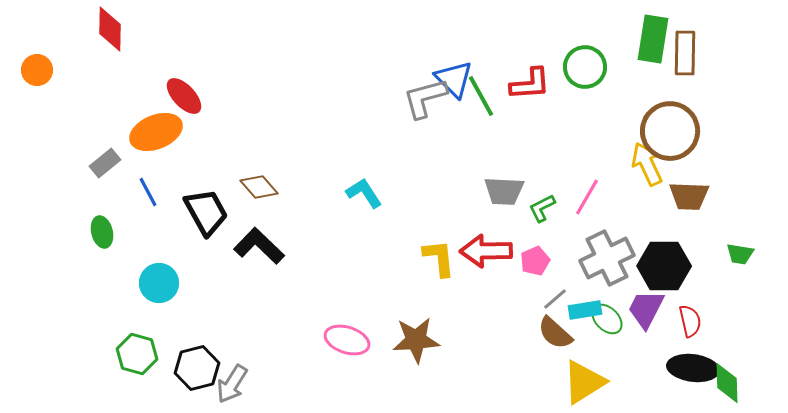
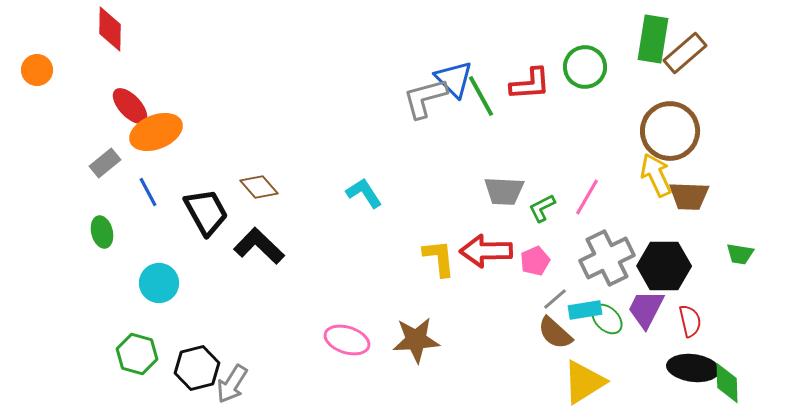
brown rectangle at (685, 53): rotated 48 degrees clockwise
red ellipse at (184, 96): moved 54 px left, 10 px down
yellow arrow at (647, 164): moved 9 px right, 11 px down
